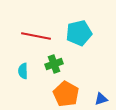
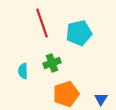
red line: moved 6 px right, 13 px up; rotated 60 degrees clockwise
green cross: moved 2 px left, 1 px up
orange pentagon: rotated 25 degrees clockwise
blue triangle: rotated 40 degrees counterclockwise
